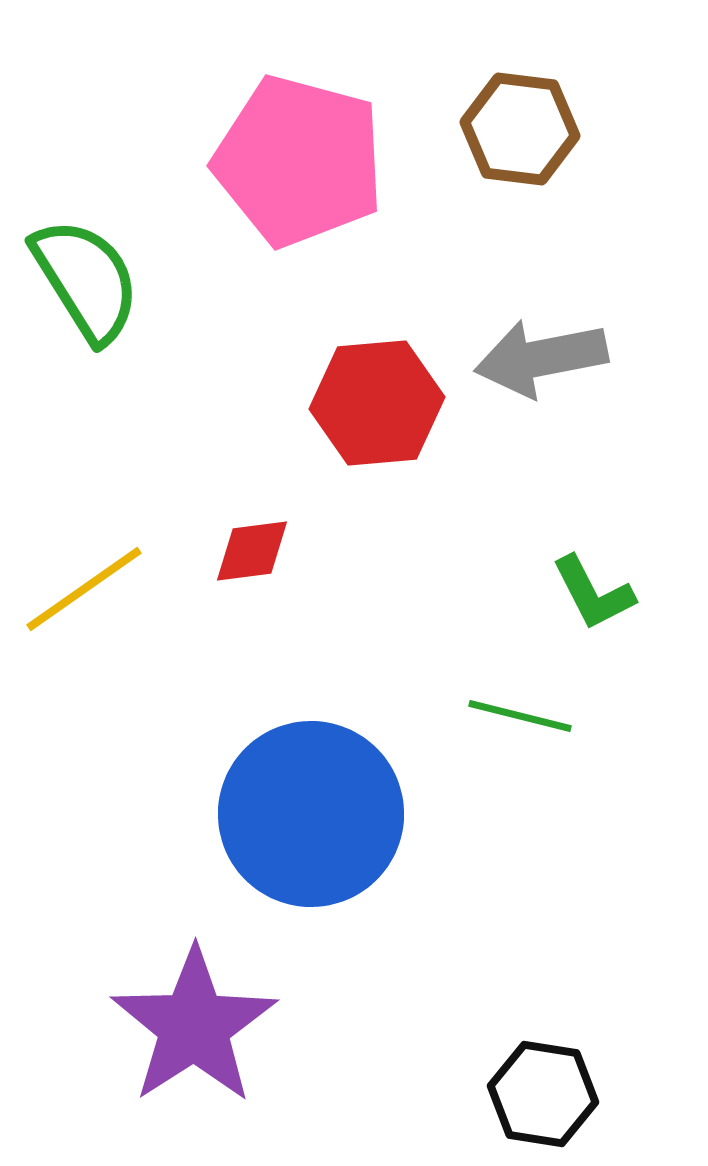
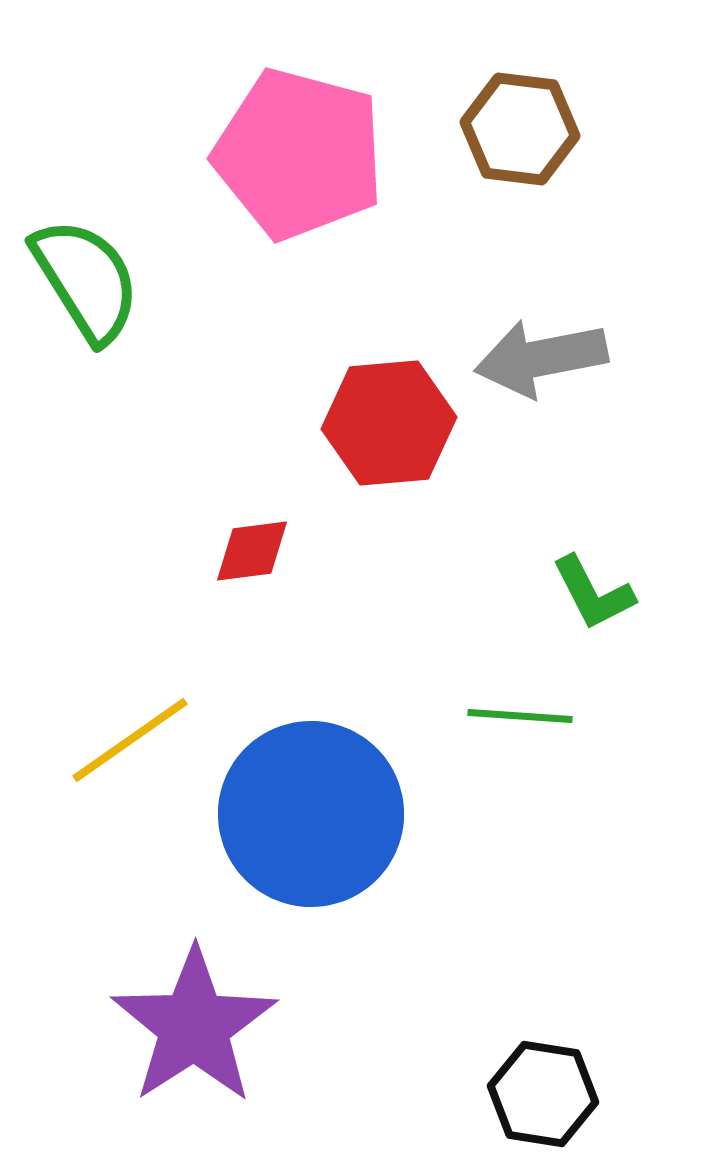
pink pentagon: moved 7 px up
red hexagon: moved 12 px right, 20 px down
yellow line: moved 46 px right, 151 px down
green line: rotated 10 degrees counterclockwise
